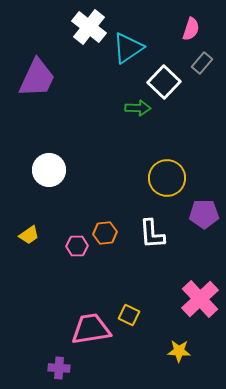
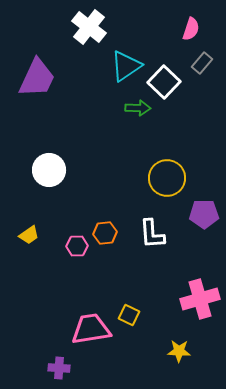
cyan triangle: moved 2 px left, 18 px down
pink cross: rotated 27 degrees clockwise
